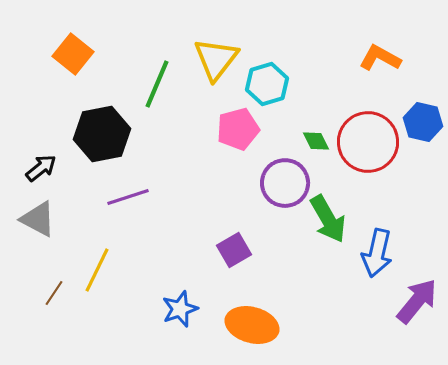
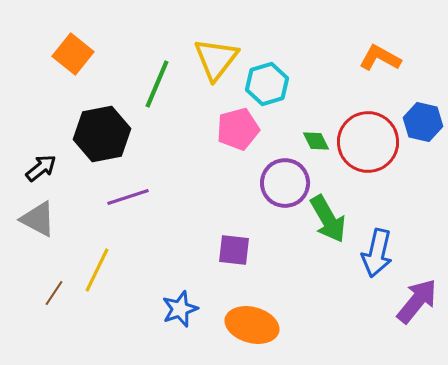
purple square: rotated 36 degrees clockwise
